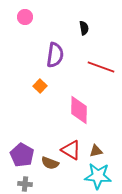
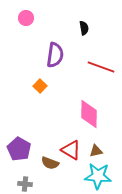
pink circle: moved 1 px right, 1 px down
pink diamond: moved 10 px right, 4 px down
purple pentagon: moved 3 px left, 6 px up
